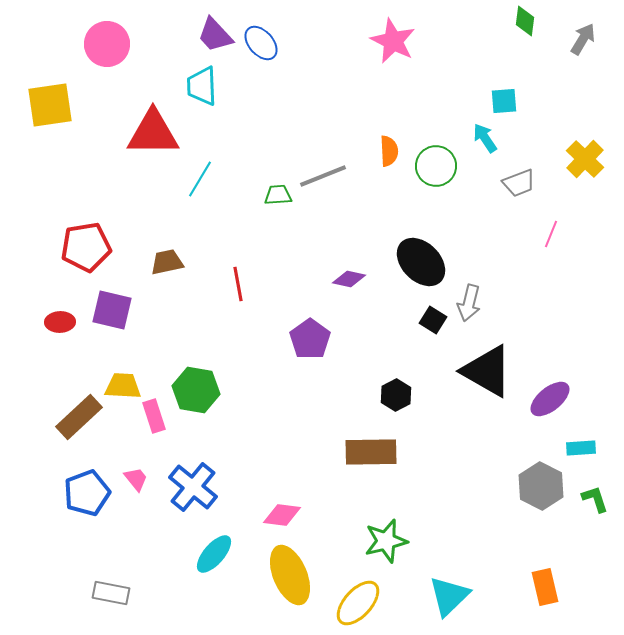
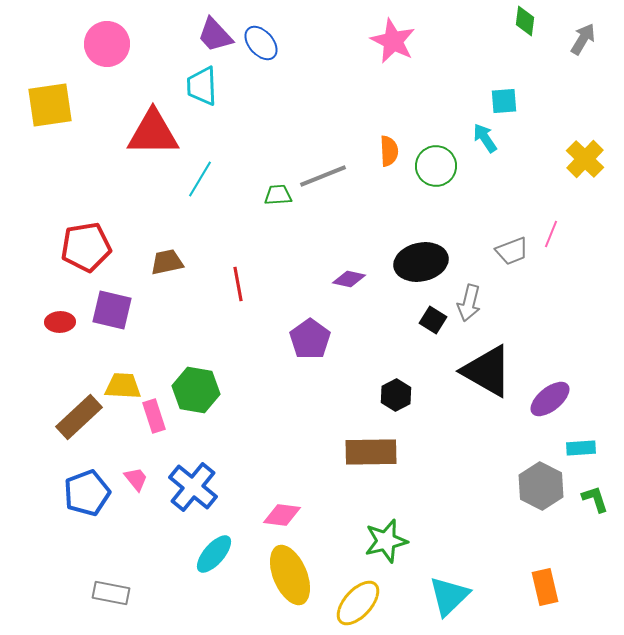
gray trapezoid at (519, 183): moved 7 px left, 68 px down
black ellipse at (421, 262): rotated 57 degrees counterclockwise
